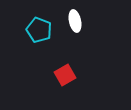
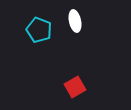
red square: moved 10 px right, 12 px down
